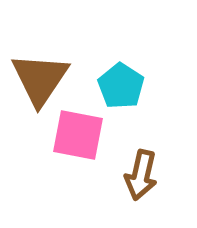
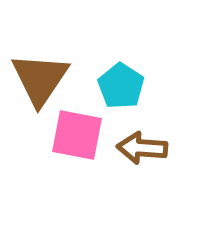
pink square: moved 1 px left
brown arrow: moved 1 px right, 27 px up; rotated 81 degrees clockwise
